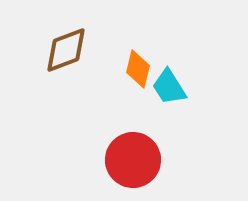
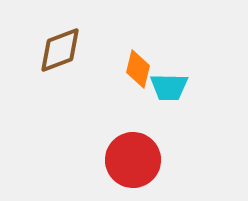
brown diamond: moved 6 px left
cyan trapezoid: rotated 57 degrees counterclockwise
